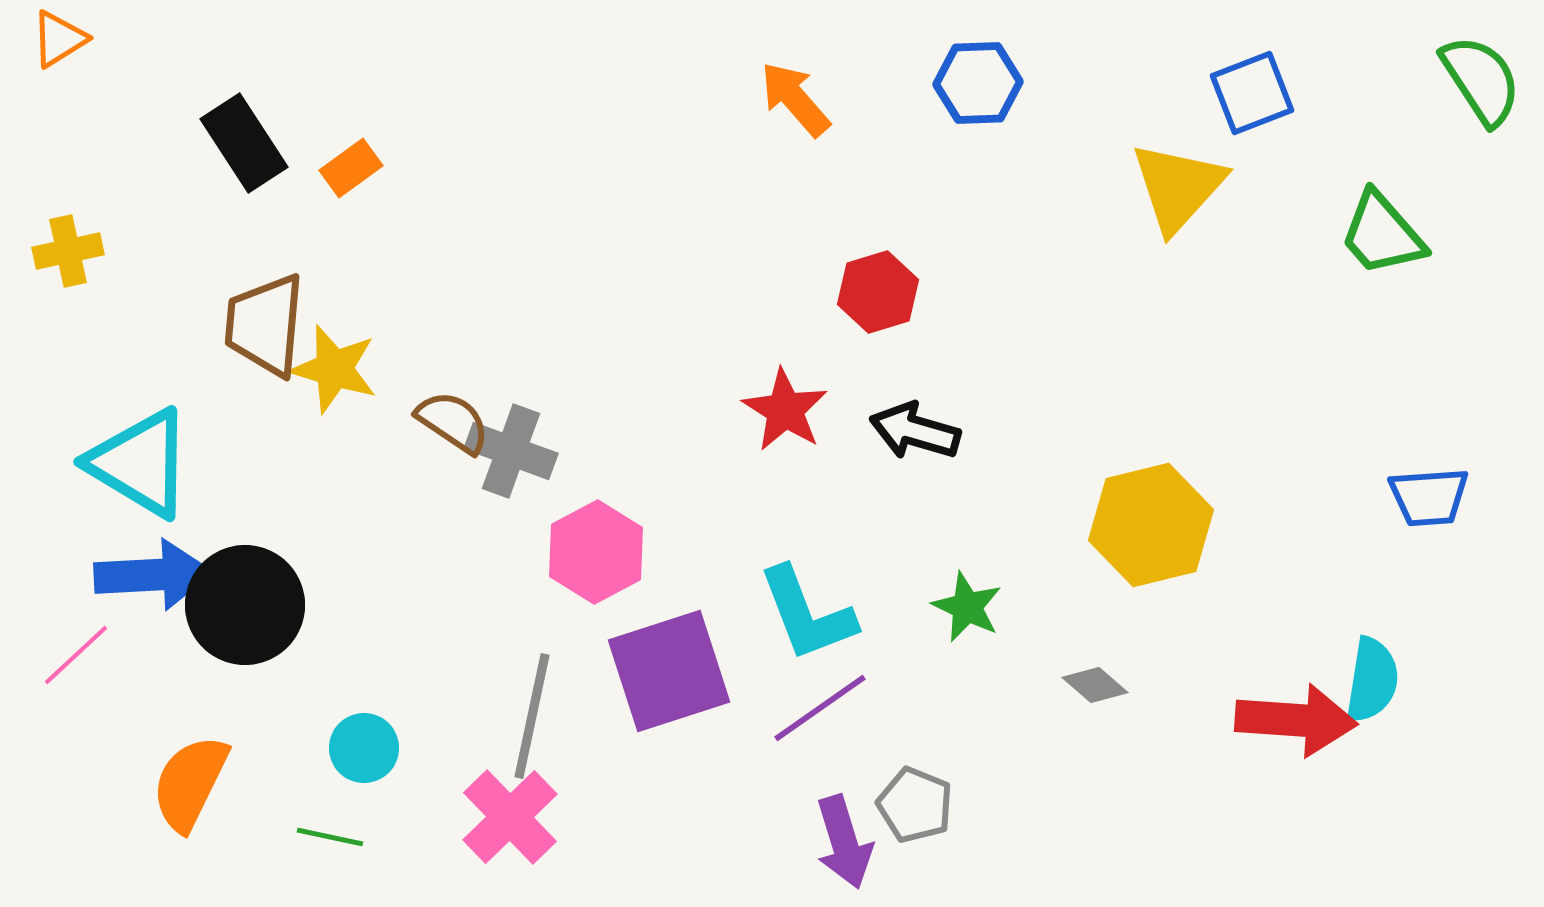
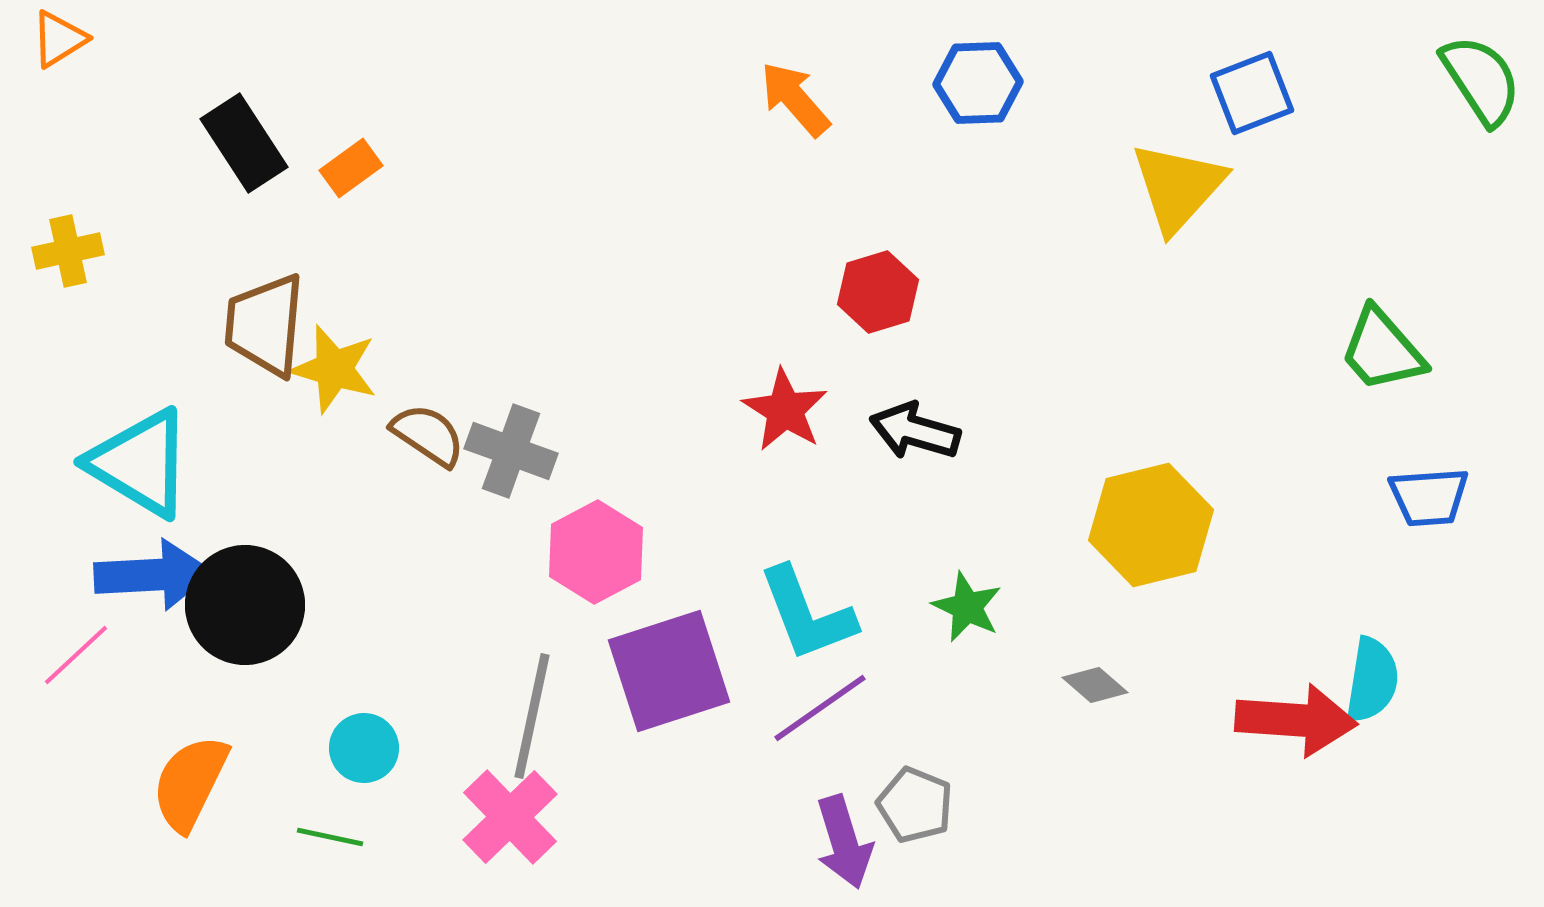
green trapezoid: moved 116 px down
brown semicircle: moved 25 px left, 13 px down
